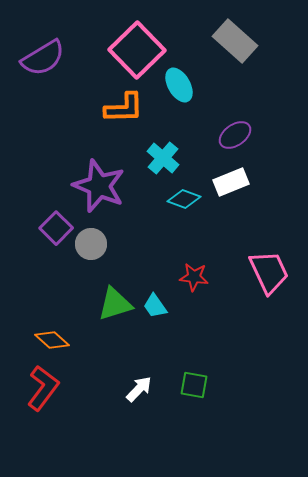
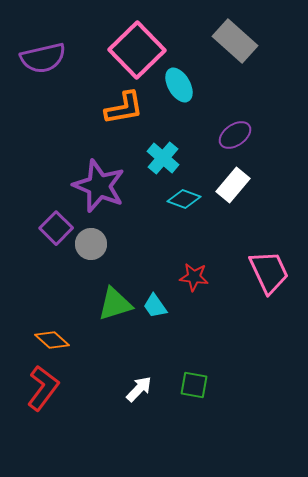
purple semicircle: rotated 18 degrees clockwise
orange L-shape: rotated 9 degrees counterclockwise
white rectangle: moved 2 px right, 3 px down; rotated 28 degrees counterclockwise
